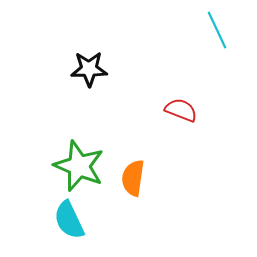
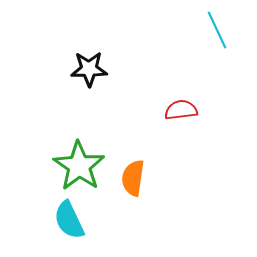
red semicircle: rotated 28 degrees counterclockwise
green star: rotated 12 degrees clockwise
